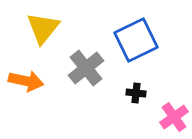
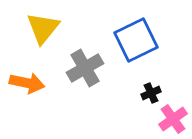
gray cross: moved 1 px left; rotated 9 degrees clockwise
orange arrow: moved 1 px right, 2 px down
black cross: moved 15 px right; rotated 30 degrees counterclockwise
pink cross: moved 1 px left, 2 px down
